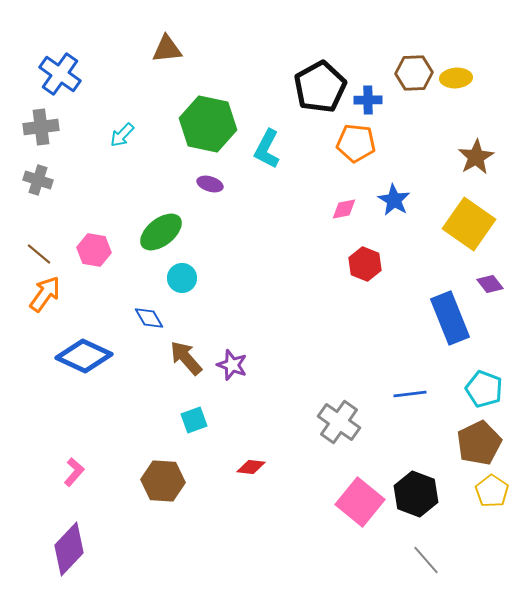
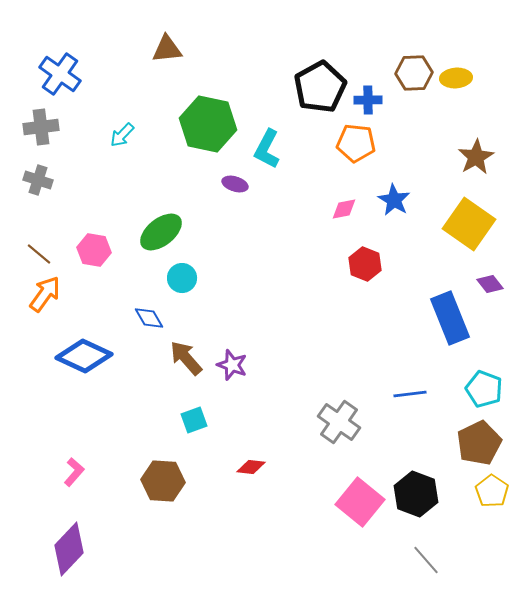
purple ellipse at (210, 184): moved 25 px right
